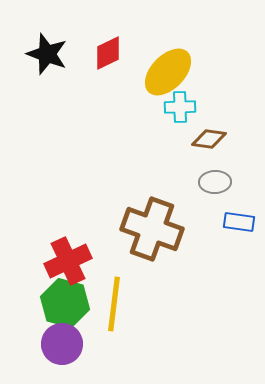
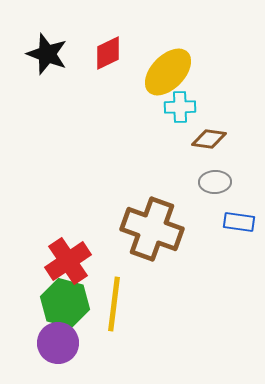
red cross: rotated 9 degrees counterclockwise
purple circle: moved 4 px left, 1 px up
